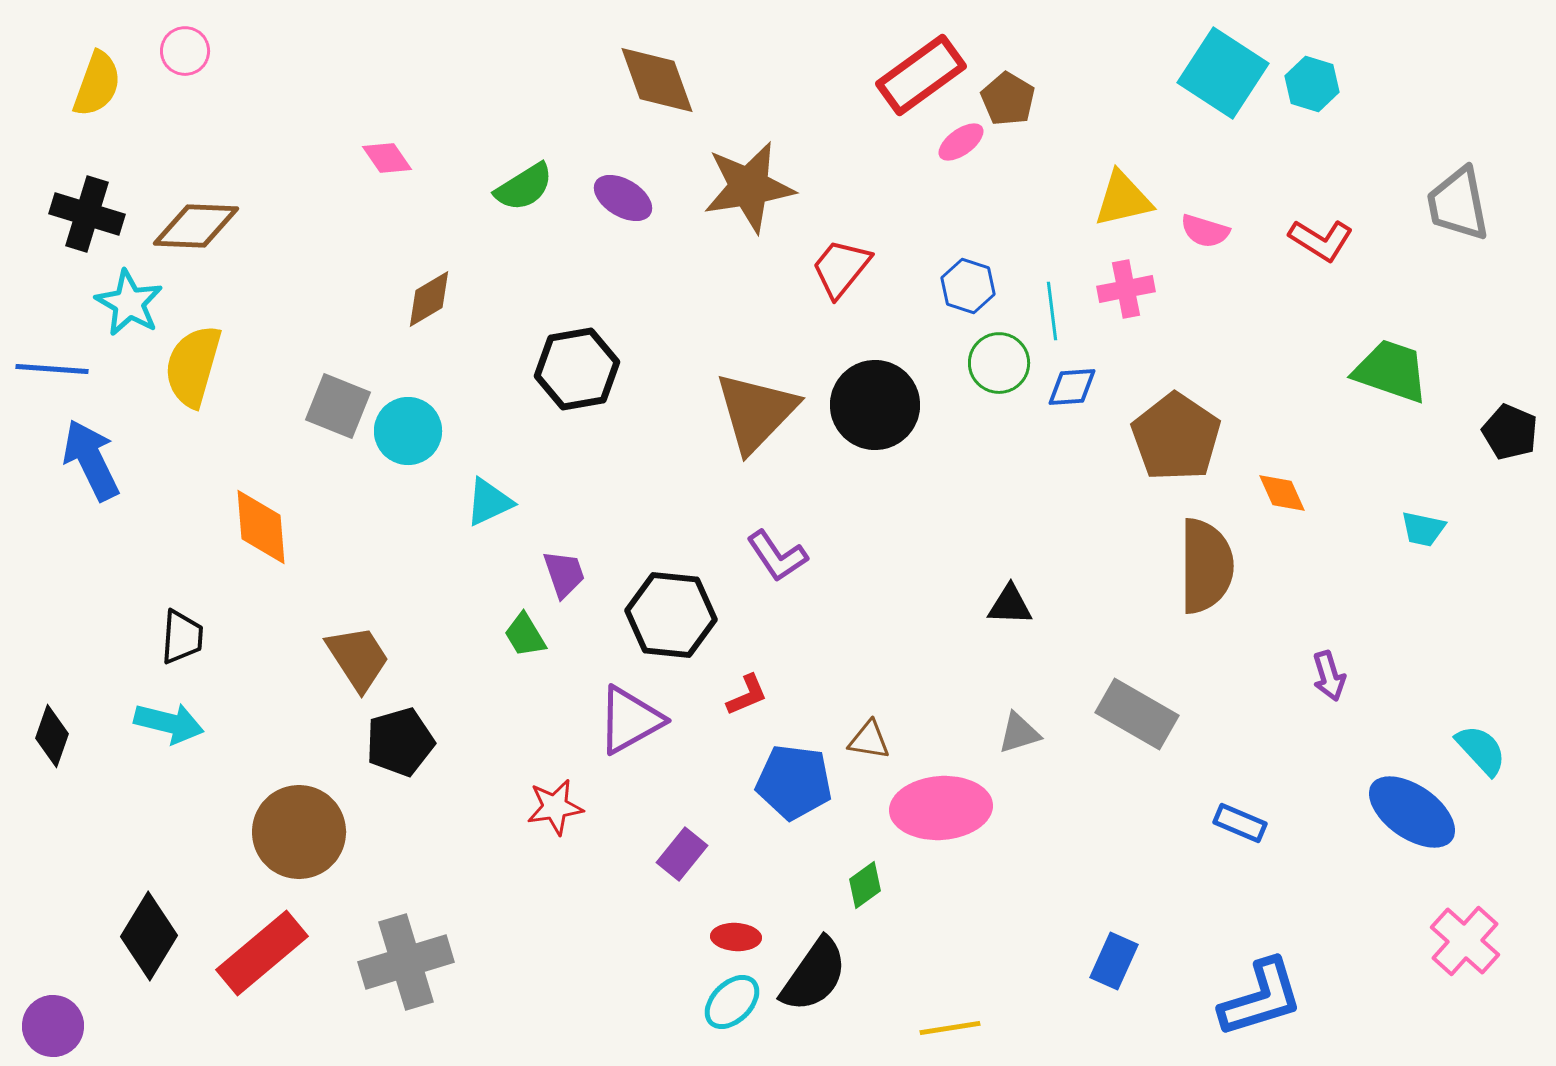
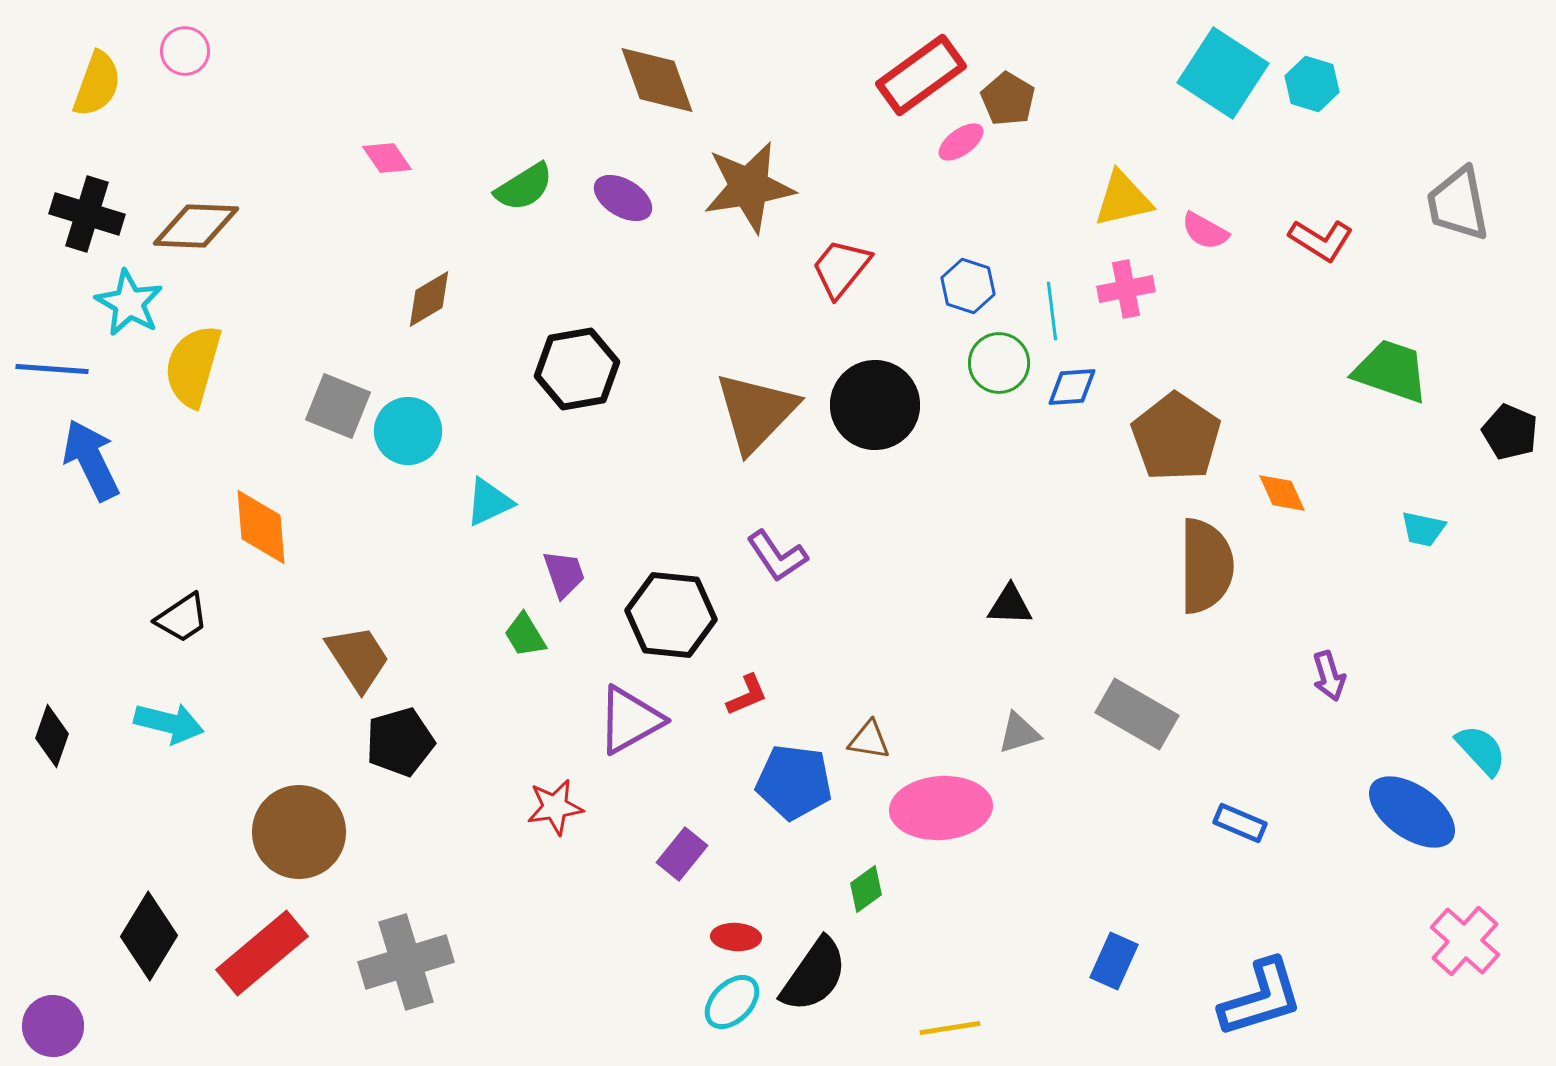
pink semicircle at (1205, 231): rotated 12 degrees clockwise
black trapezoid at (182, 637): moved 19 px up; rotated 52 degrees clockwise
green diamond at (865, 885): moved 1 px right, 4 px down
